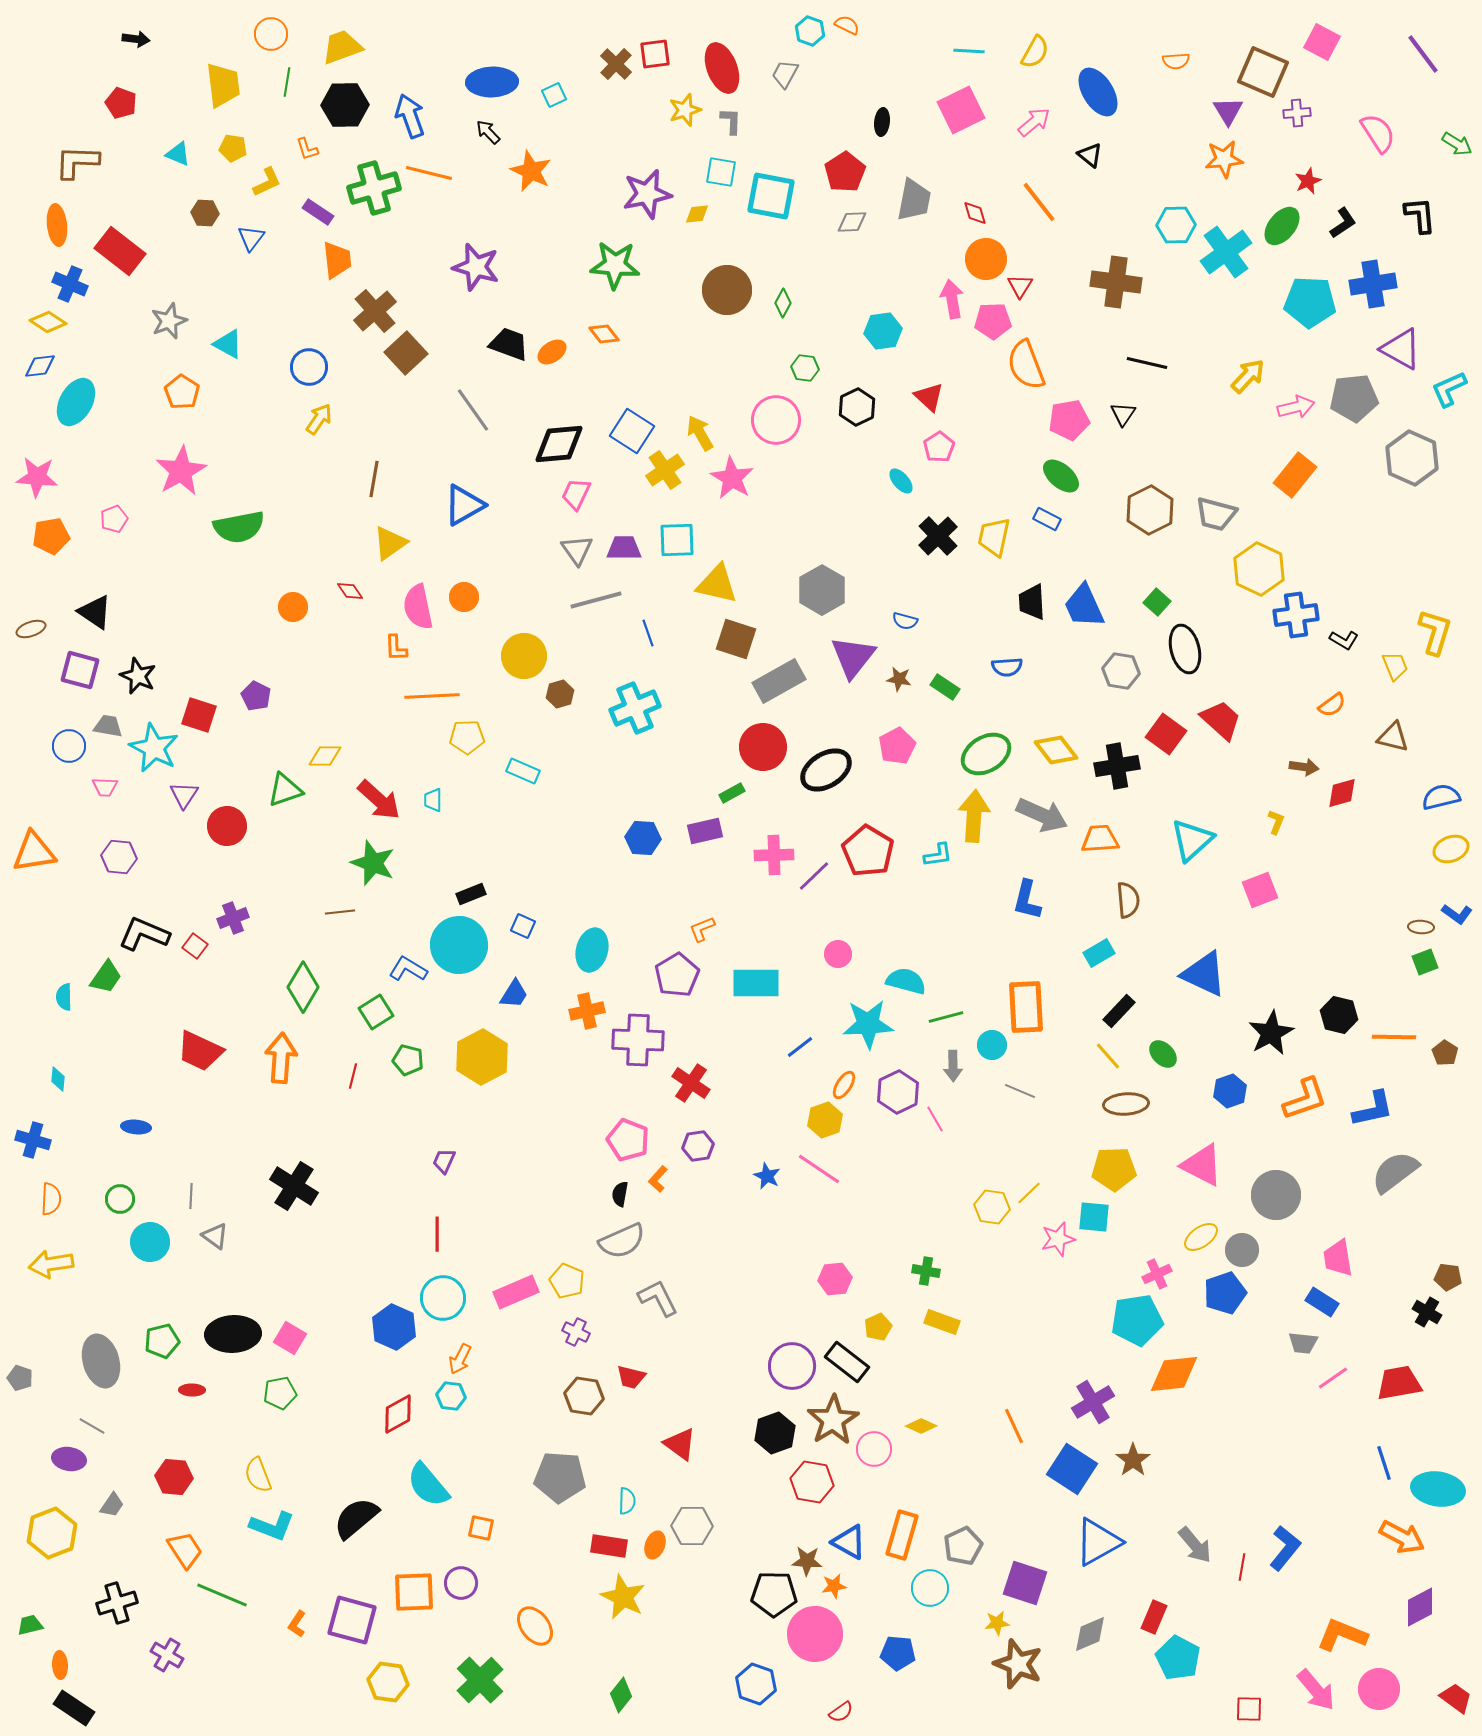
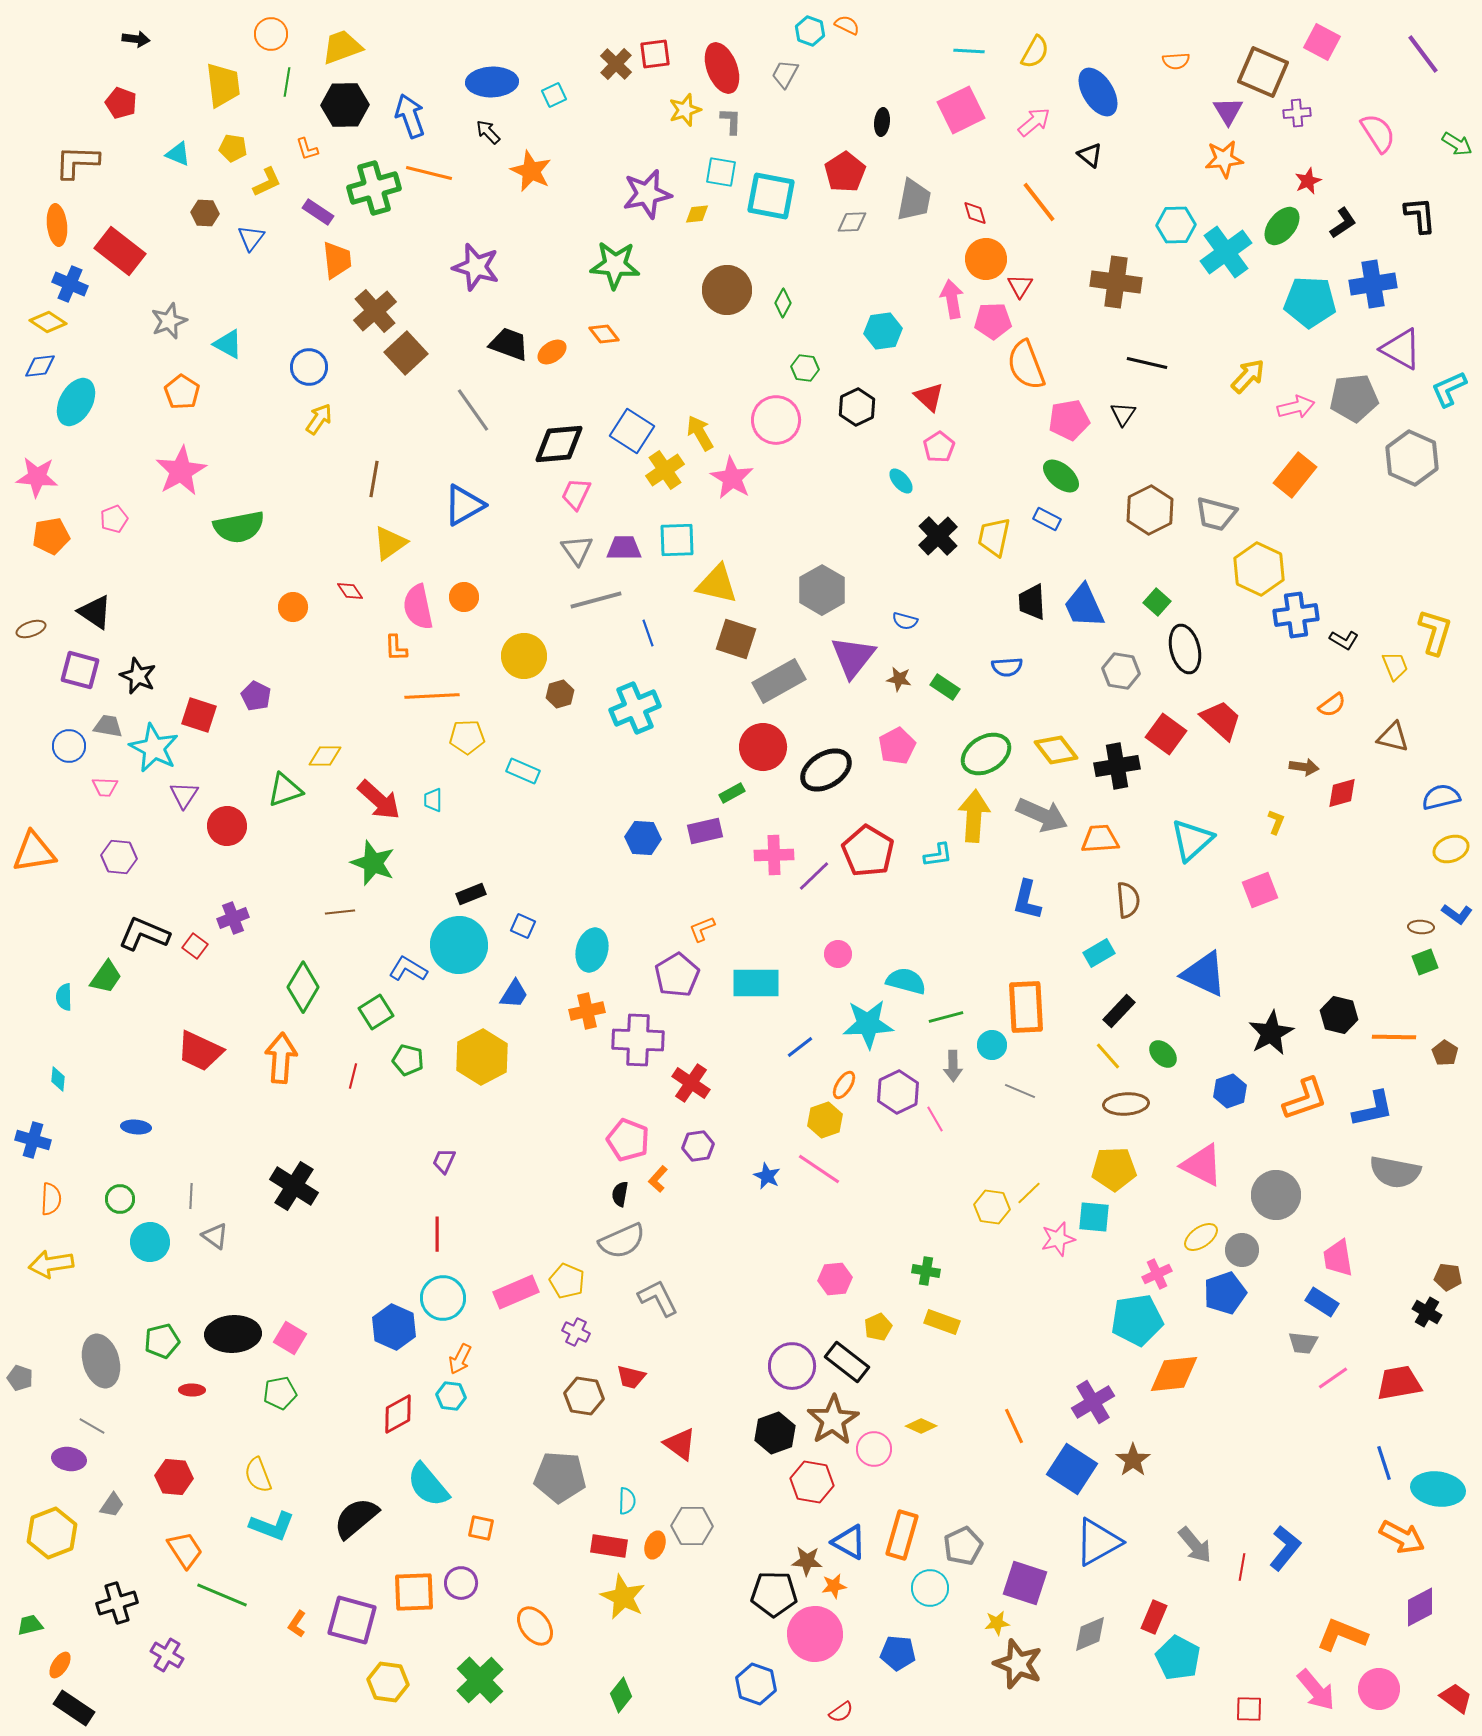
gray semicircle at (1395, 1172): rotated 132 degrees counterclockwise
orange ellipse at (60, 1665): rotated 36 degrees clockwise
